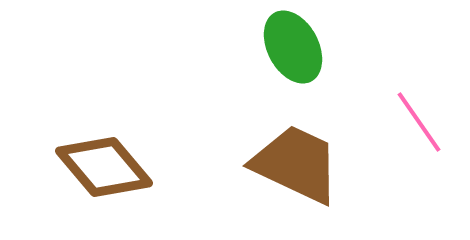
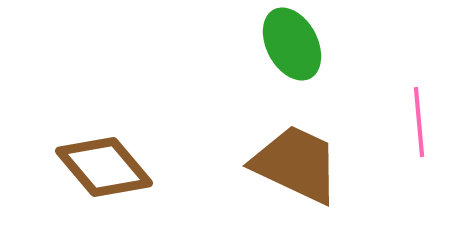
green ellipse: moved 1 px left, 3 px up
pink line: rotated 30 degrees clockwise
